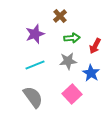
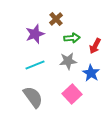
brown cross: moved 4 px left, 3 px down
